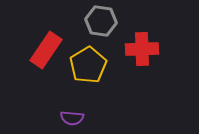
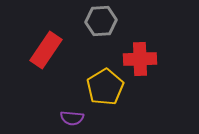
gray hexagon: rotated 12 degrees counterclockwise
red cross: moved 2 px left, 10 px down
yellow pentagon: moved 17 px right, 22 px down
